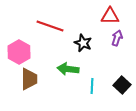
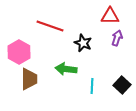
green arrow: moved 2 px left
